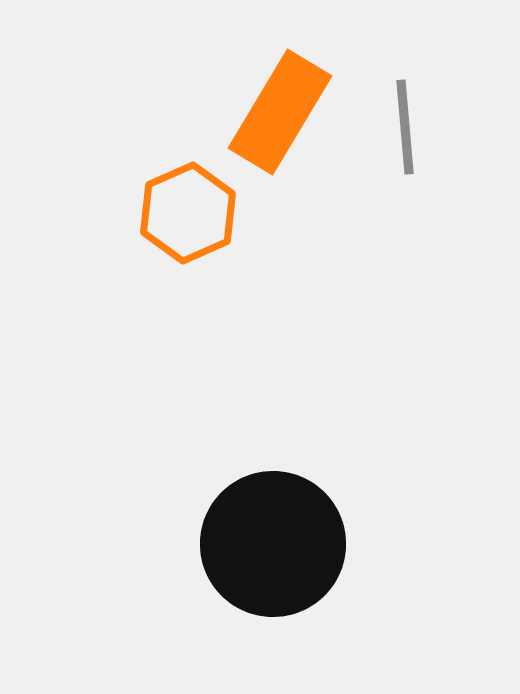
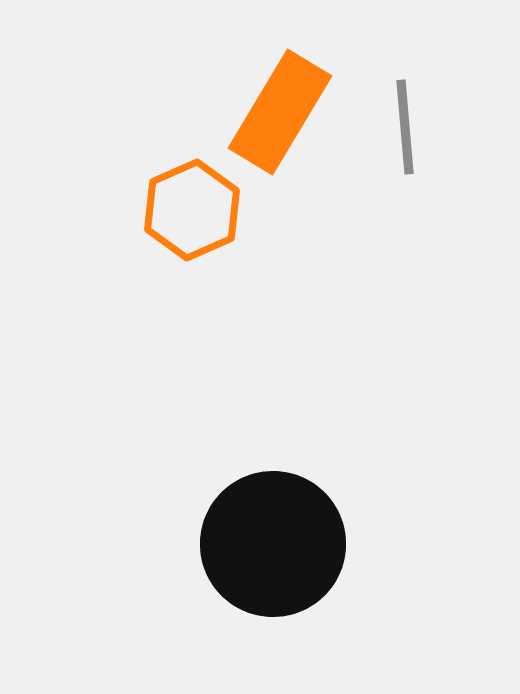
orange hexagon: moved 4 px right, 3 px up
